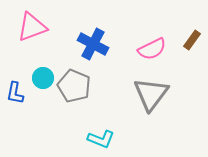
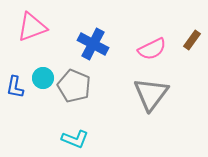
blue L-shape: moved 6 px up
cyan L-shape: moved 26 px left
